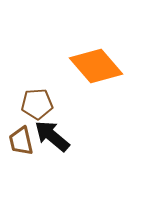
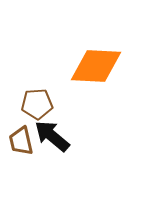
orange diamond: rotated 46 degrees counterclockwise
